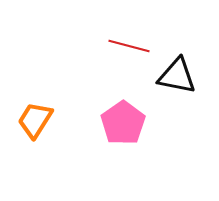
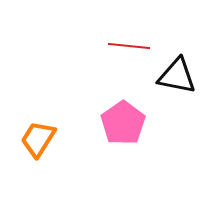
red line: rotated 9 degrees counterclockwise
orange trapezoid: moved 3 px right, 19 px down
